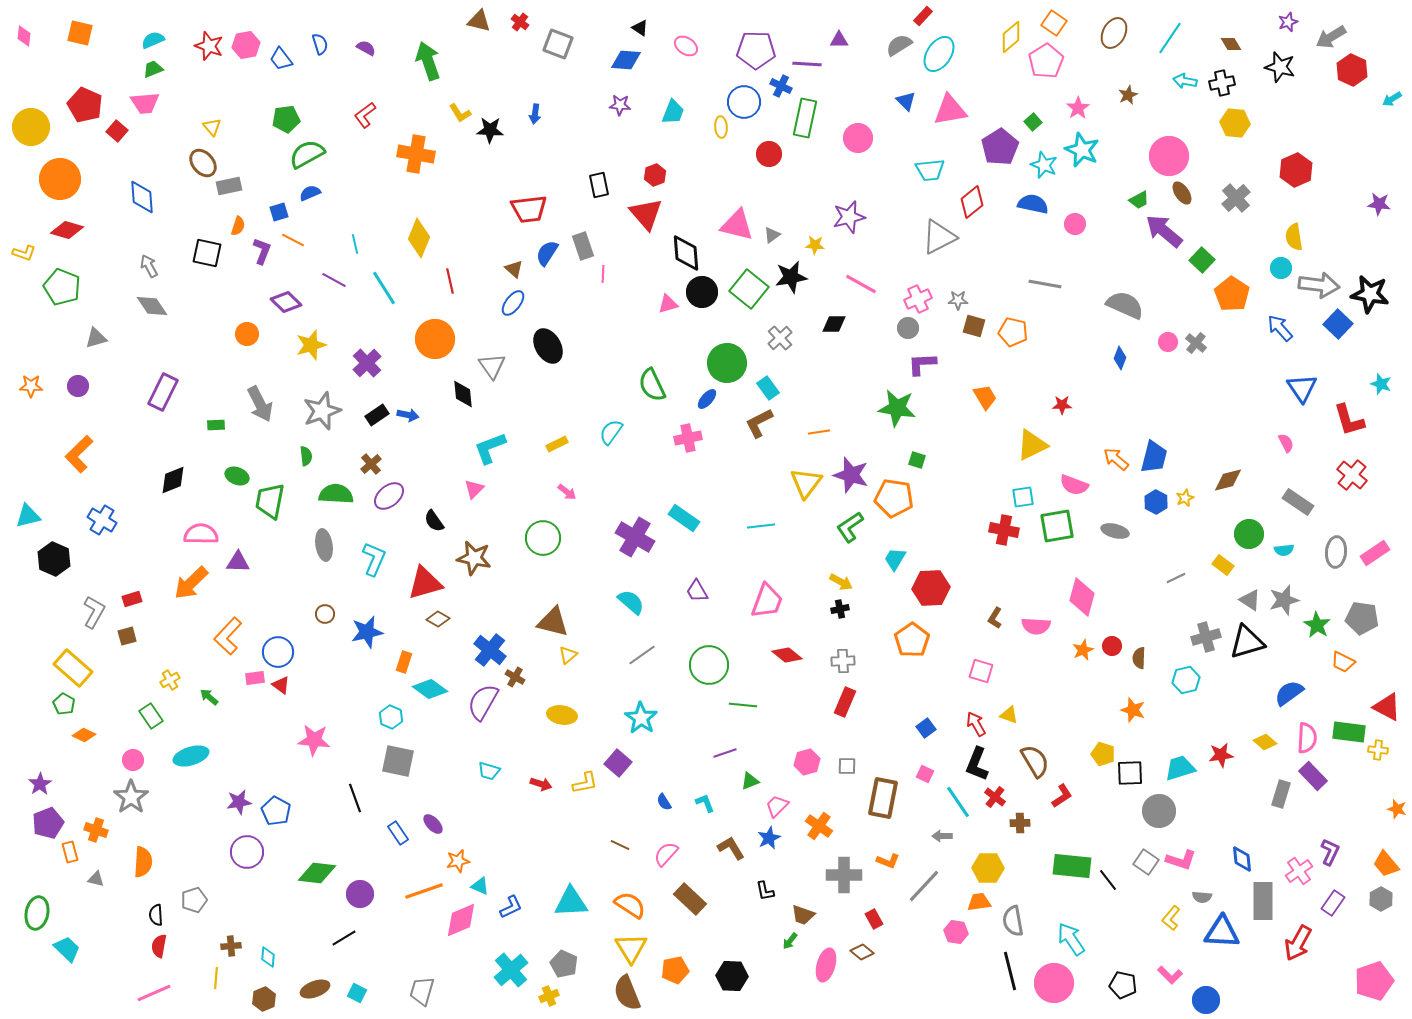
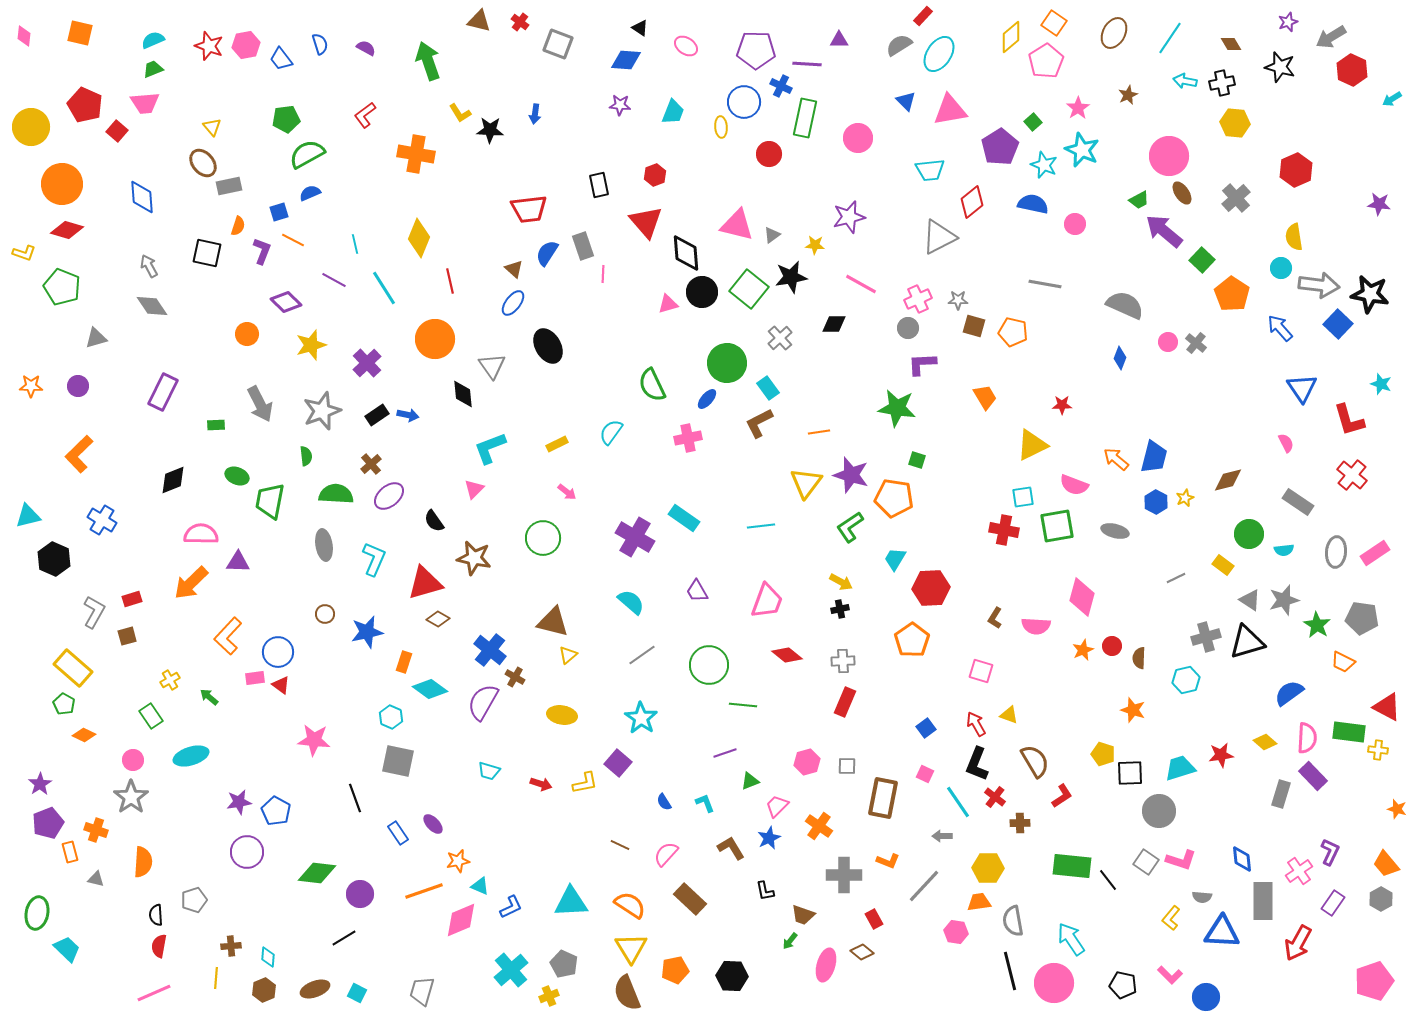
orange circle at (60, 179): moved 2 px right, 5 px down
red triangle at (646, 214): moved 8 px down
brown hexagon at (264, 999): moved 9 px up
blue circle at (1206, 1000): moved 3 px up
